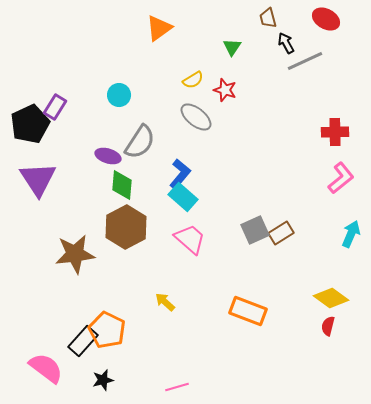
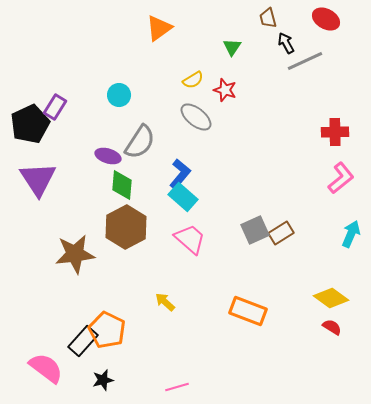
red semicircle: moved 4 px right, 1 px down; rotated 108 degrees clockwise
